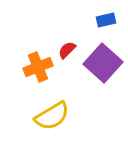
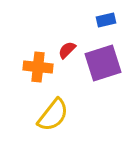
purple square: rotated 30 degrees clockwise
orange cross: rotated 28 degrees clockwise
yellow semicircle: moved 1 px right, 1 px up; rotated 21 degrees counterclockwise
